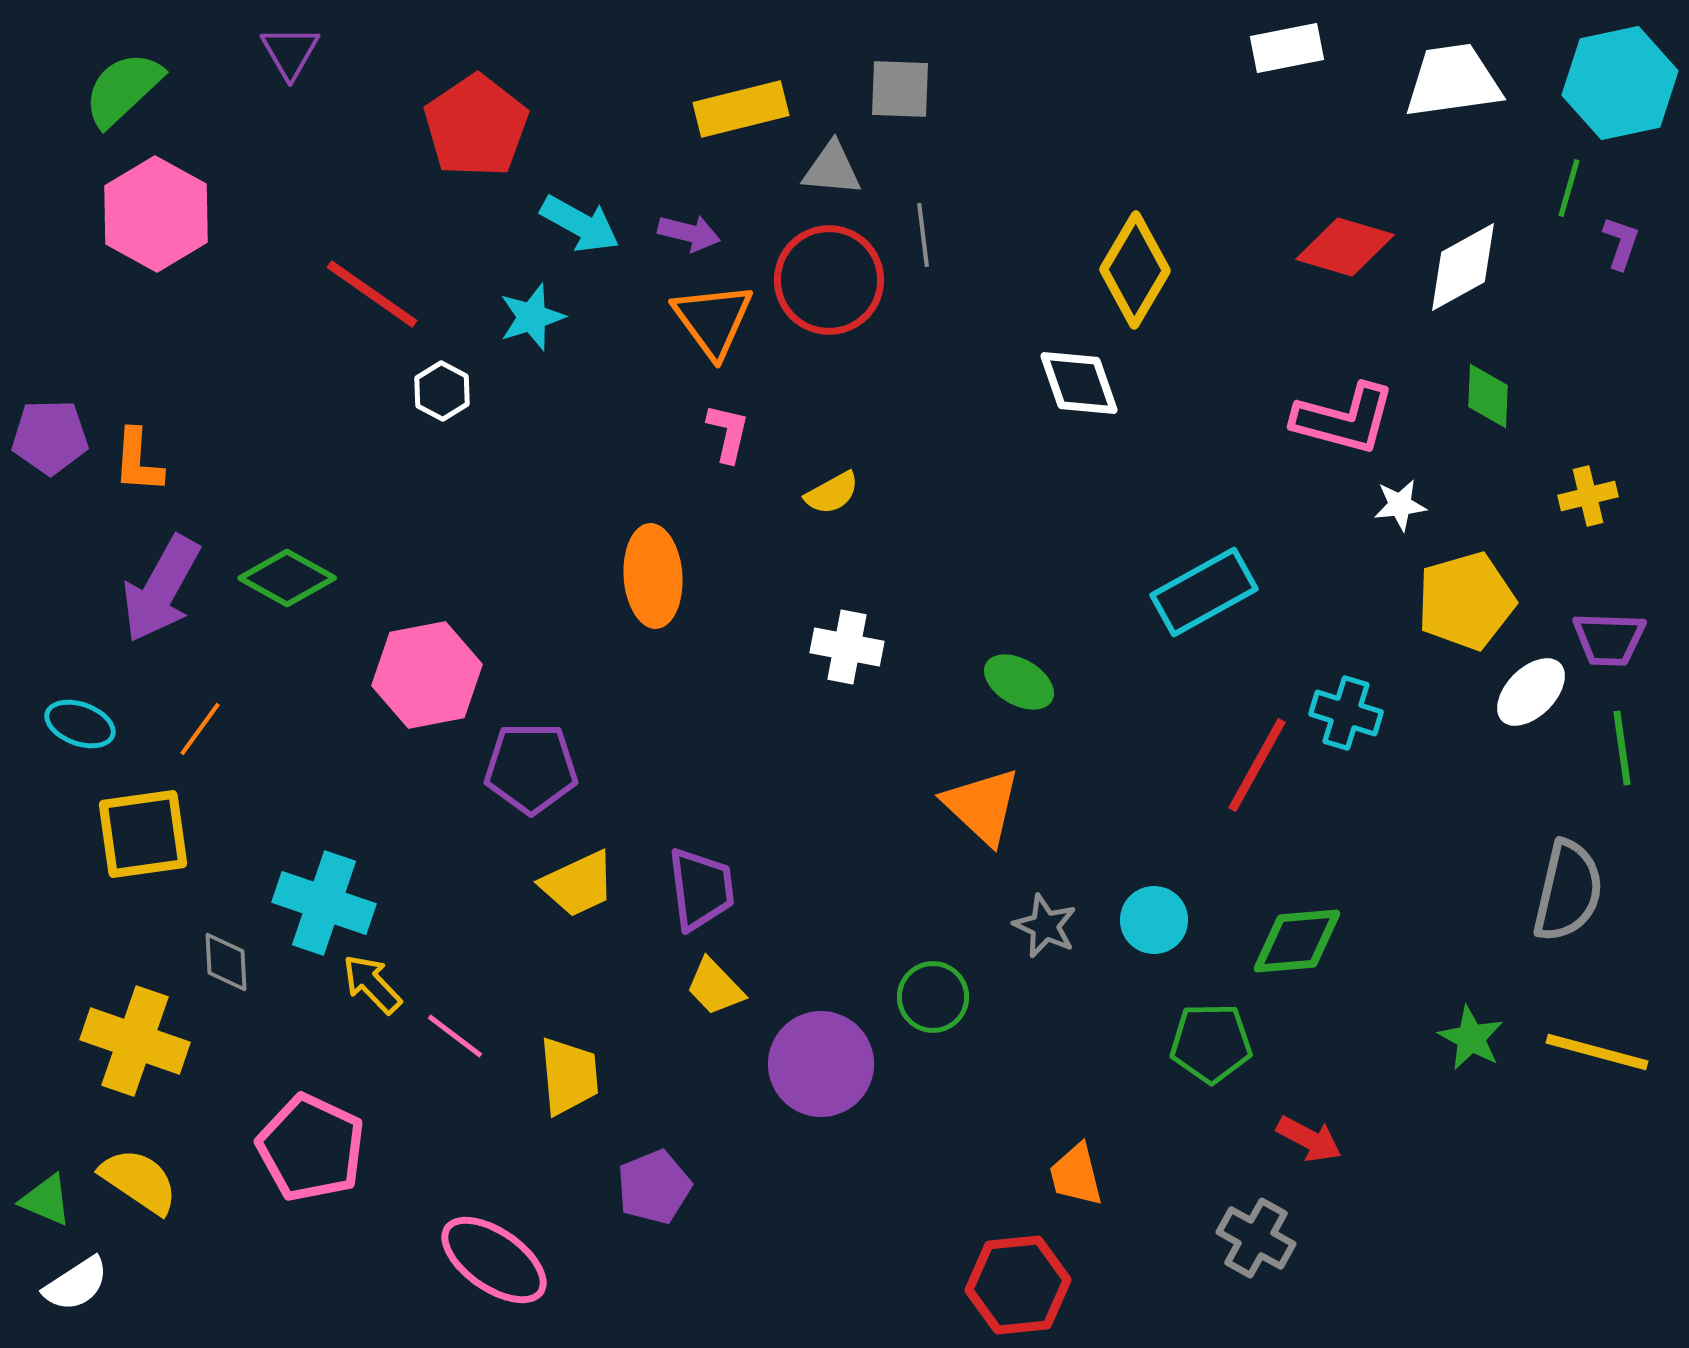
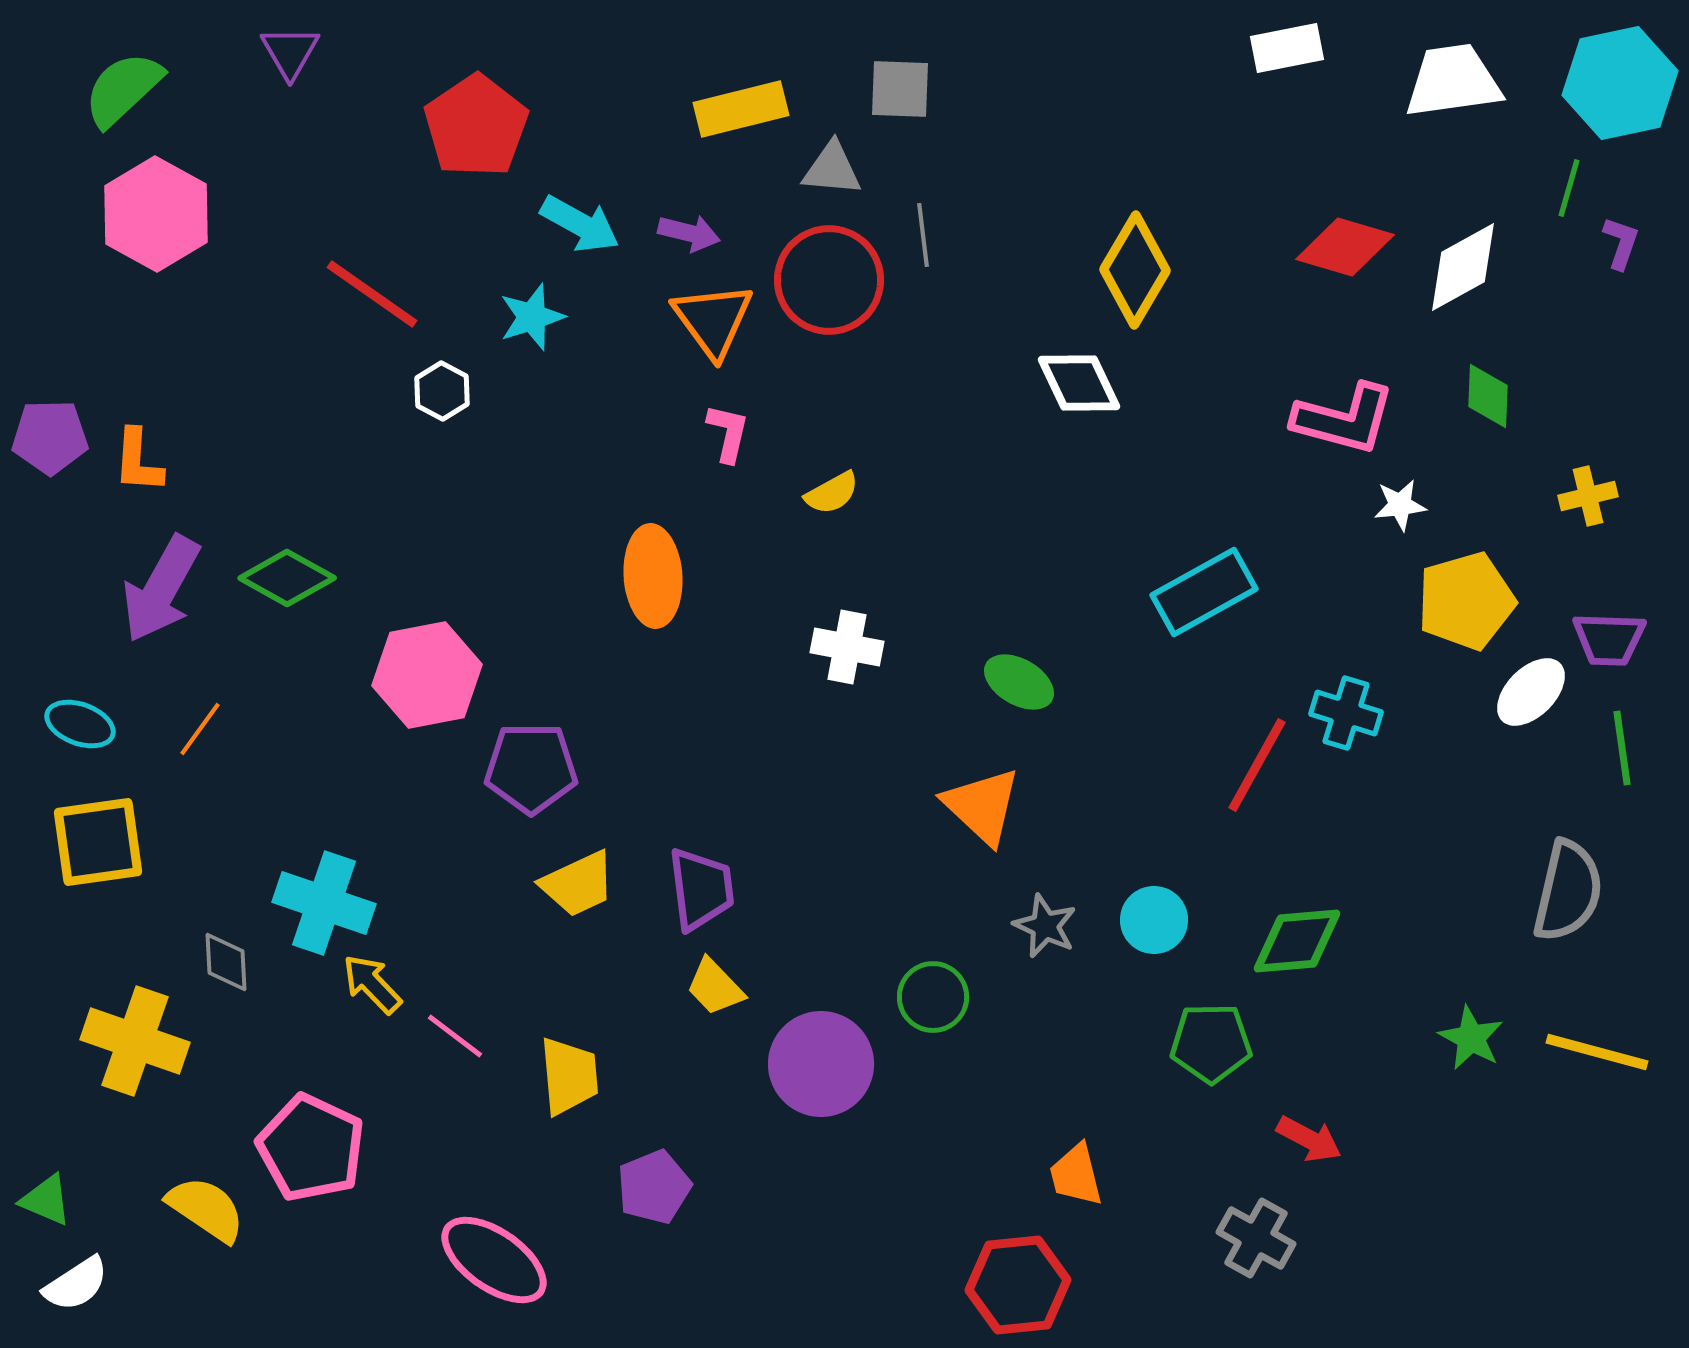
white diamond at (1079, 383): rotated 6 degrees counterclockwise
yellow square at (143, 834): moved 45 px left, 8 px down
yellow semicircle at (139, 1181): moved 67 px right, 28 px down
